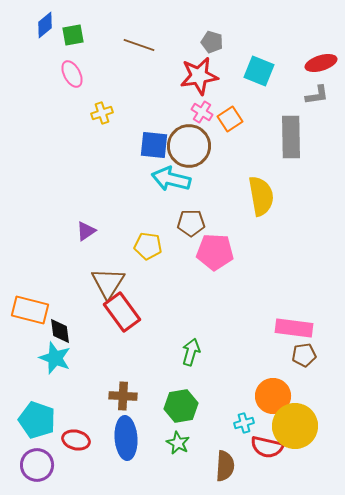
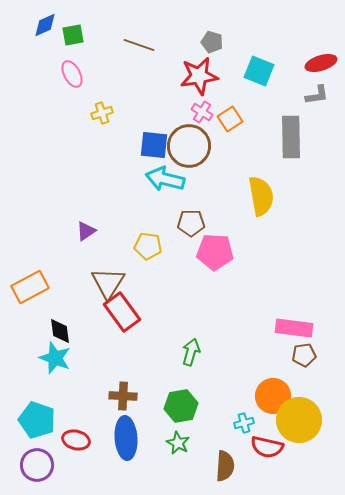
blue diamond at (45, 25): rotated 16 degrees clockwise
cyan arrow at (171, 179): moved 6 px left
orange rectangle at (30, 310): moved 23 px up; rotated 42 degrees counterclockwise
yellow circle at (295, 426): moved 4 px right, 6 px up
